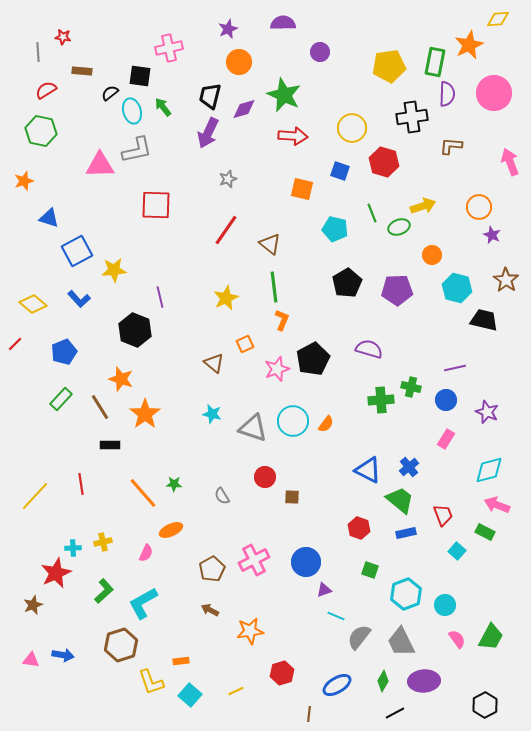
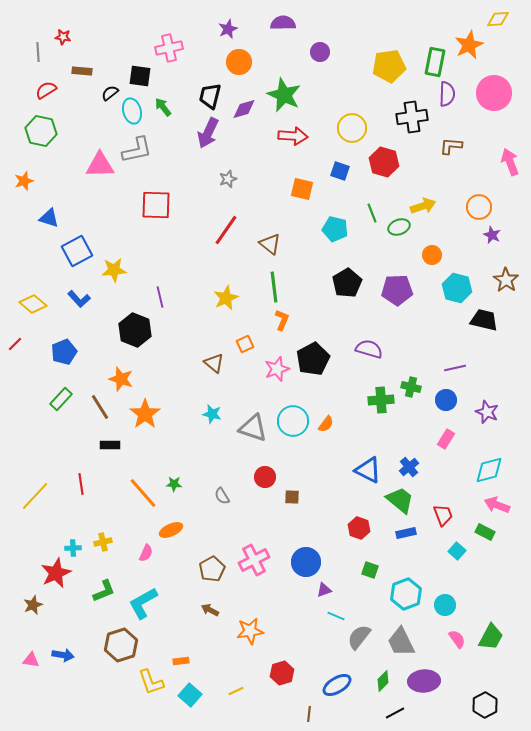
green L-shape at (104, 591): rotated 20 degrees clockwise
green diamond at (383, 681): rotated 15 degrees clockwise
